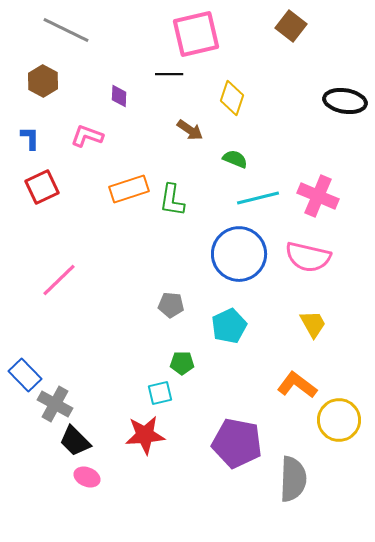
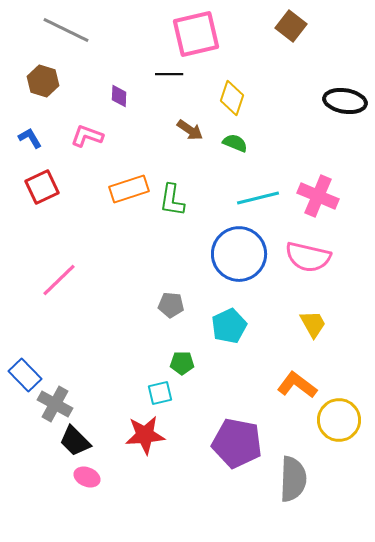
brown hexagon: rotated 12 degrees counterclockwise
blue L-shape: rotated 30 degrees counterclockwise
green semicircle: moved 16 px up
